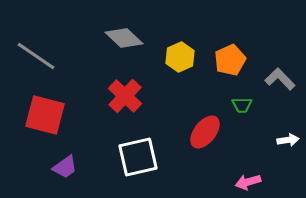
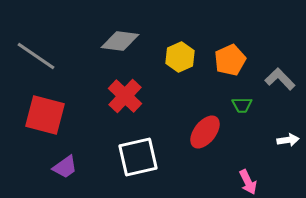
gray diamond: moved 4 px left, 3 px down; rotated 36 degrees counterclockwise
pink arrow: rotated 100 degrees counterclockwise
